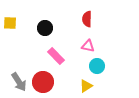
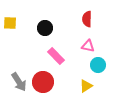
cyan circle: moved 1 px right, 1 px up
